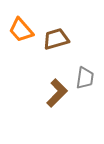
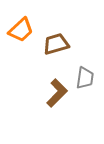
orange trapezoid: rotated 92 degrees counterclockwise
brown trapezoid: moved 5 px down
